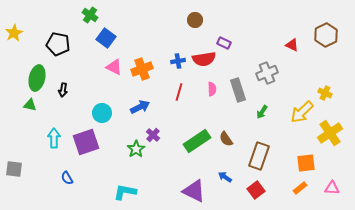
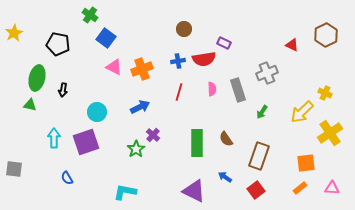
brown circle at (195, 20): moved 11 px left, 9 px down
cyan circle at (102, 113): moved 5 px left, 1 px up
green rectangle at (197, 141): moved 2 px down; rotated 56 degrees counterclockwise
